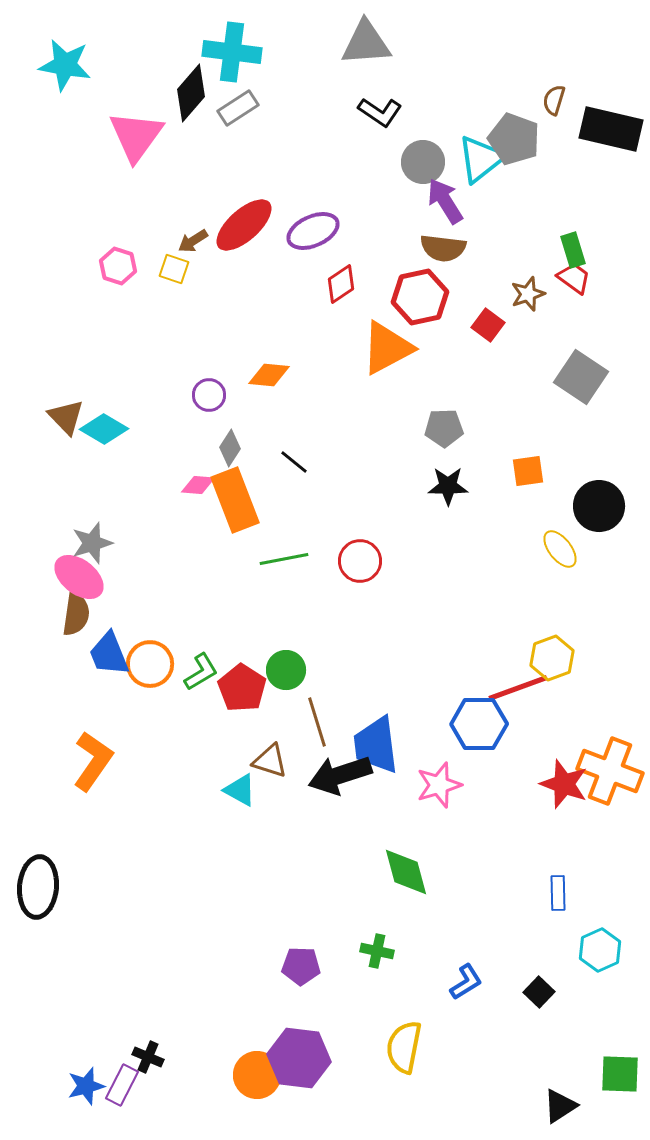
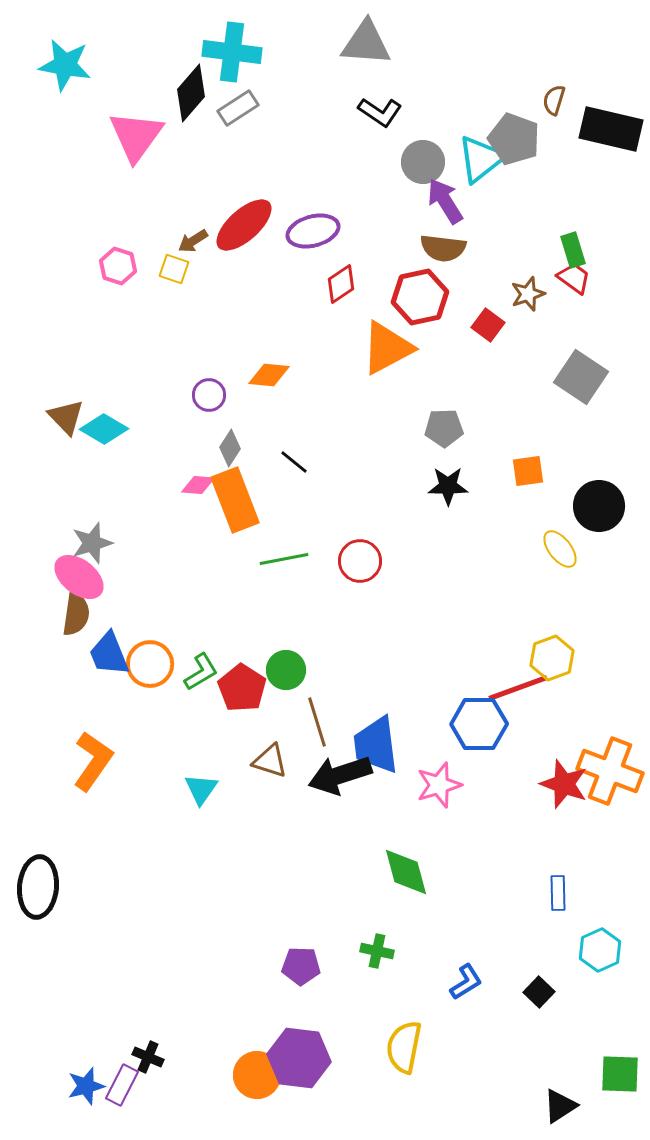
gray triangle at (366, 43): rotated 8 degrees clockwise
purple ellipse at (313, 231): rotated 9 degrees clockwise
cyan triangle at (240, 790): moved 39 px left, 1 px up; rotated 36 degrees clockwise
